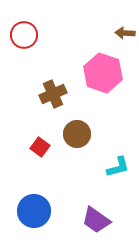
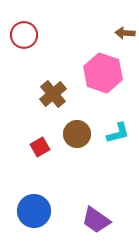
brown cross: rotated 16 degrees counterclockwise
red square: rotated 24 degrees clockwise
cyan L-shape: moved 34 px up
